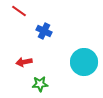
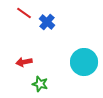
red line: moved 5 px right, 2 px down
blue cross: moved 3 px right, 9 px up; rotated 14 degrees clockwise
green star: rotated 21 degrees clockwise
